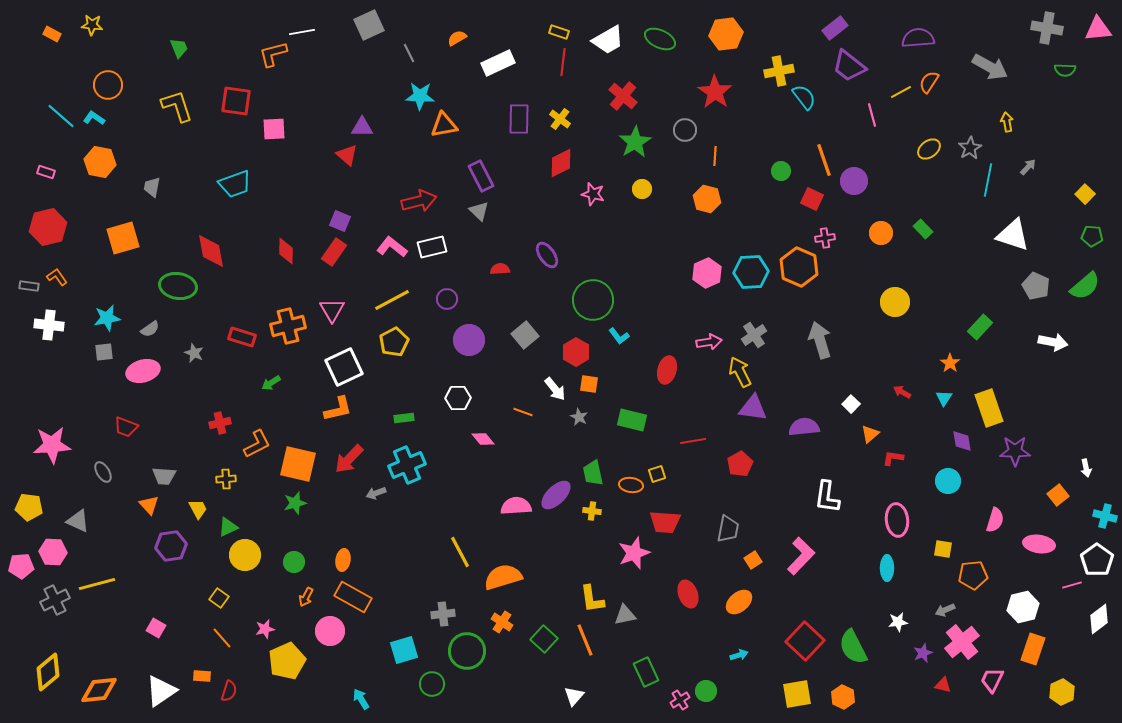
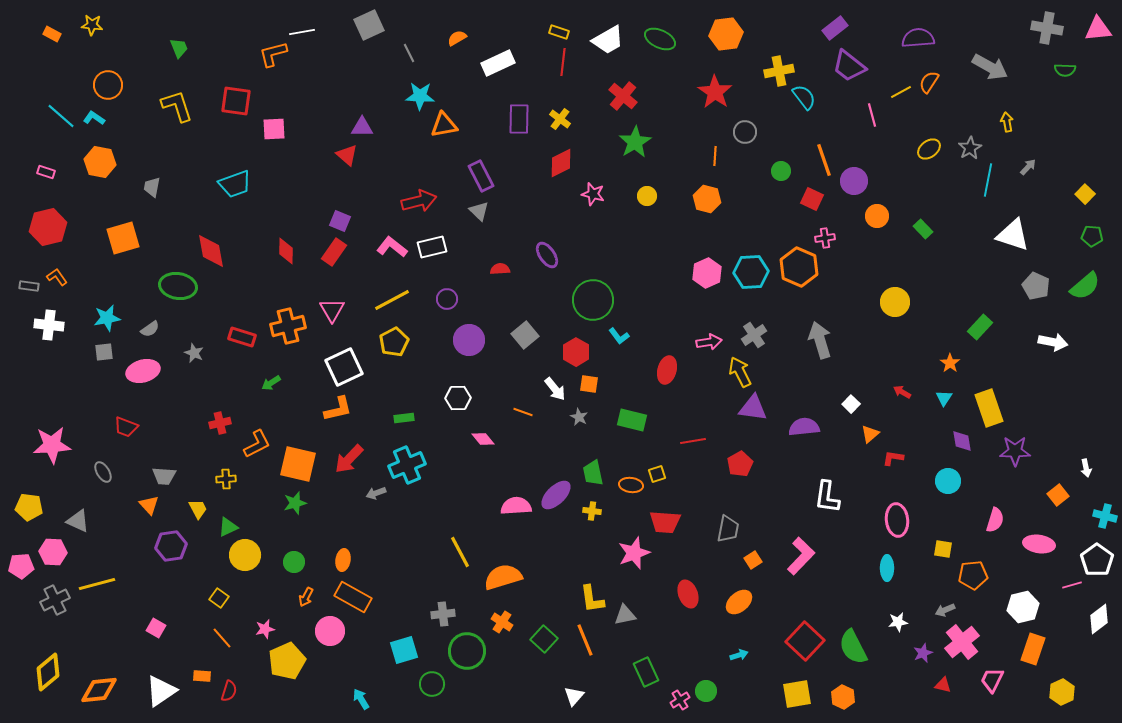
gray circle at (685, 130): moved 60 px right, 2 px down
yellow circle at (642, 189): moved 5 px right, 7 px down
orange circle at (881, 233): moved 4 px left, 17 px up
